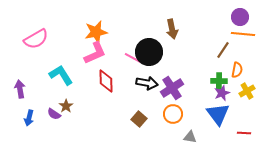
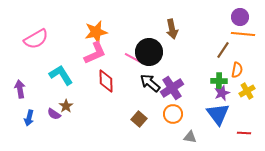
black arrow: moved 3 px right; rotated 150 degrees counterclockwise
